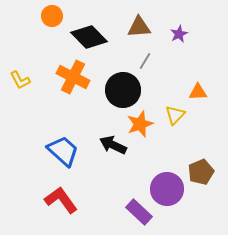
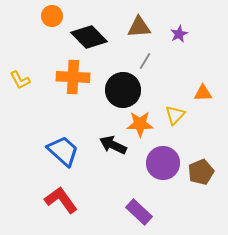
orange cross: rotated 24 degrees counterclockwise
orange triangle: moved 5 px right, 1 px down
orange star: rotated 20 degrees clockwise
purple circle: moved 4 px left, 26 px up
